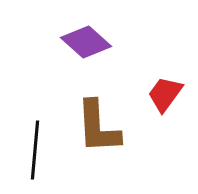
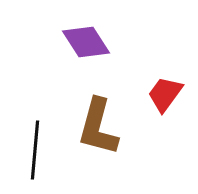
purple diamond: rotated 15 degrees clockwise
brown L-shape: rotated 18 degrees clockwise
